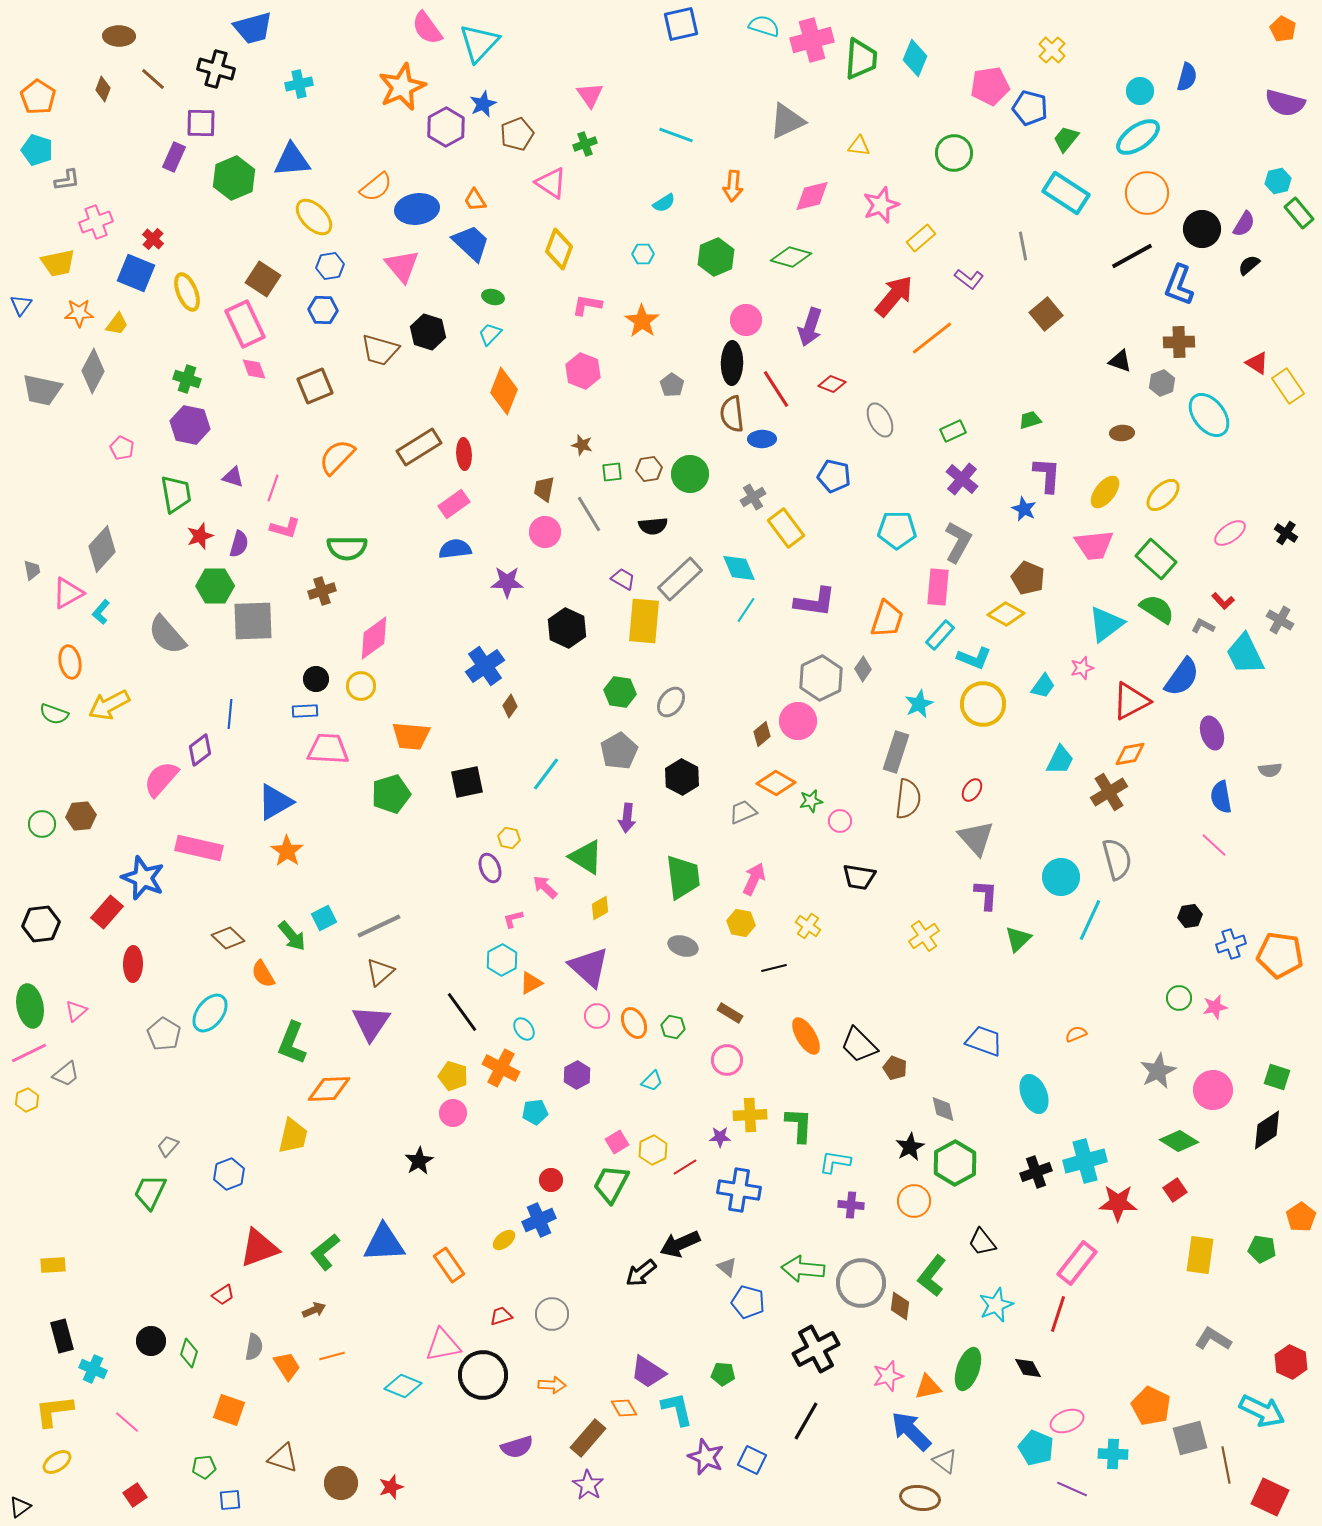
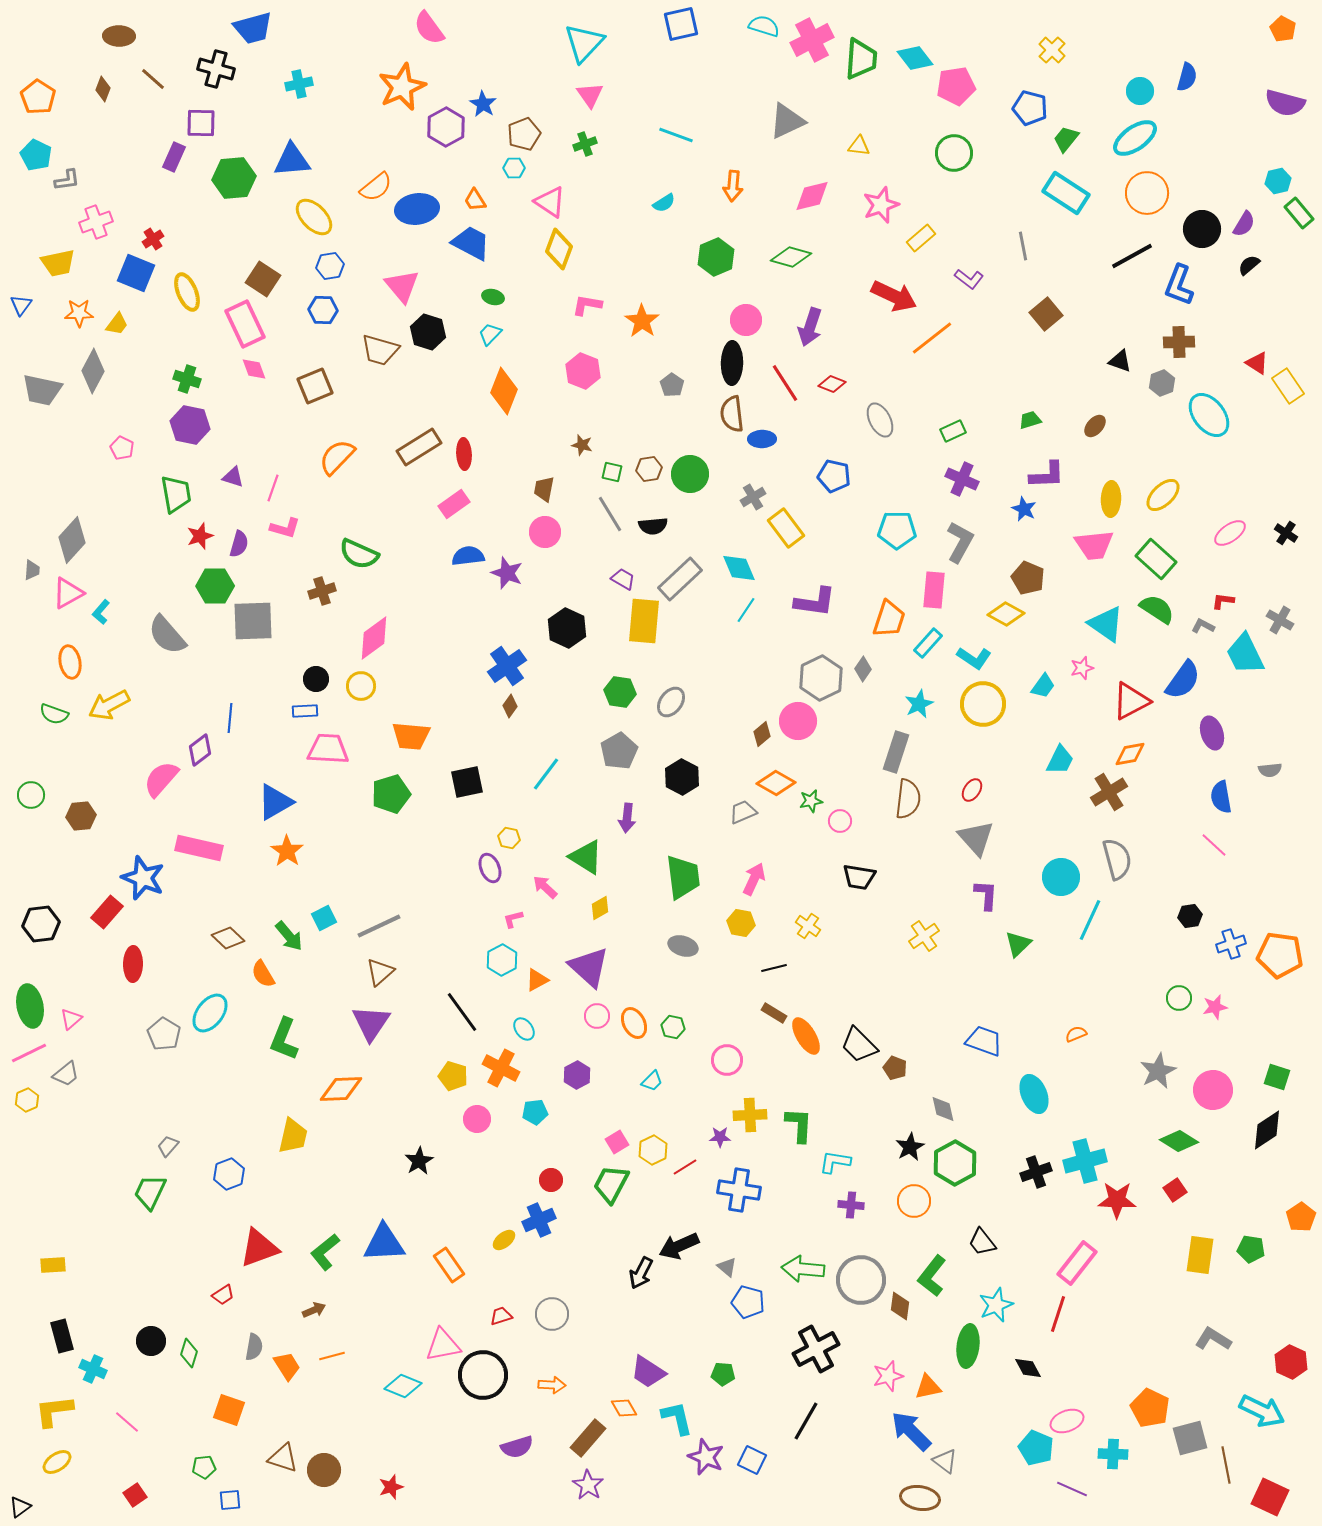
pink semicircle at (427, 28): moved 2 px right
pink cross at (812, 40): rotated 12 degrees counterclockwise
cyan triangle at (479, 43): moved 105 px right
cyan diamond at (915, 58): rotated 60 degrees counterclockwise
pink pentagon at (990, 86): moved 34 px left
blue star at (483, 104): rotated 16 degrees counterclockwise
brown pentagon at (517, 134): moved 7 px right
cyan ellipse at (1138, 137): moved 3 px left, 1 px down
cyan pentagon at (37, 150): moved 1 px left, 5 px down; rotated 8 degrees clockwise
green hexagon at (234, 178): rotated 18 degrees clockwise
pink triangle at (551, 183): moved 1 px left, 19 px down
red cross at (153, 239): rotated 15 degrees clockwise
blue trapezoid at (471, 243): rotated 15 degrees counterclockwise
cyan hexagon at (643, 254): moved 129 px left, 86 px up
pink triangle at (402, 266): moved 20 px down
red arrow at (894, 296): rotated 75 degrees clockwise
red line at (776, 389): moved 9 px right, 6 px up
brown ellipse at (1122, 433): moved 27 px left, 7 px up; rotated 45 degrees counterclockwise
green square at (612, 472): rotated 20 degrees clockwise
purple L-shape at (1047, 475): rotated 84 degrees clockwise
purple cross at (962, 479): rotated 16 degrees counterclockwise
yellow ellipse at (1105, 492): moved 6 px right, 7 px down; rotated 36 degrees counterclockwise
gray line at (589, 514): moved 21 px right
gray L-shape at (958, 542): moved 2 px right
green semicircle at (347, 548): moved 12 px right, 6 px down; rotated 24 degrees clockwise
gray diamond at (102, 549): moved 30 px left, 9 px up
blue semicircle at (455, 549): moved 13 px right, 7 px down
gray trapezoid at (32, 570): rotated 15 degrees clockwise
purple star at (507, 582): moved 9 px up; rotated 20 degrees clockwise
pink rectangle at (938, 587): moved 4 px left, 3 px down
red L-shape at (1223, 601): rotated 140 degrees clockwise
orange trapezoid at (887, 619): moved 2 px right
cyan triangle at (1106, 624): rotated 48 degrees counterclockwise
cyan rectangle at (940, 635): moved 12 px left, 8 px down
cyan L-shape at (974, 658): rotated 12 degrees clockwise
blue cross at (485, 666): moved 22 px right
blue semicircle at (1182, 677): moved 1 px right, 3 px down
blue line at (230, 714): moved 4 px down
green circle at (42, 824): moved 11 px left, 29 px up
green arrow at (292, 936): moved 3 px left
green triangle at (1018, 939): moved 5 px down
orange triangle at (531, 983): moved 6 px right, 3 px up
pink triangle at (76, 1011): moved 5 px left, 8 px down
brown rectangle at (730, 1013): moved 44 px right
green L-shape at (292, 1043): moved 8 px left, 4 px up
orange diamond at (329, 1089): moved 12 px right
pink circle at (453, 1113): moved 24 px right, 6 px down
red star at (1118, 1203): moved 1 px left, 3 px up
black arrow at (680, 1244): moved 1 px left, 2 px down
green pentagon at (1262, 1249): moved 11 px left
black arrow at (641, 1273): rotated 24 degrees counterclockwise
gray circle at (861, 1283): moved 3 px up
green ellipse at (968, 1369): moved 23 px up; rotated 12 degrees counterclockwise
orange pentagon at (1151, 1406): moved 1 px left, 2 px down
cyan L-shape at (677, 1409): moved 9 px down
brown circle at (341, 1483): moved 17 px left, 13 px up
